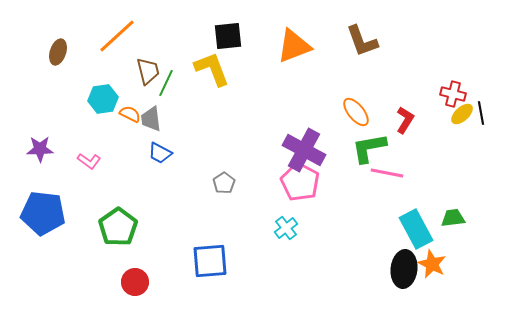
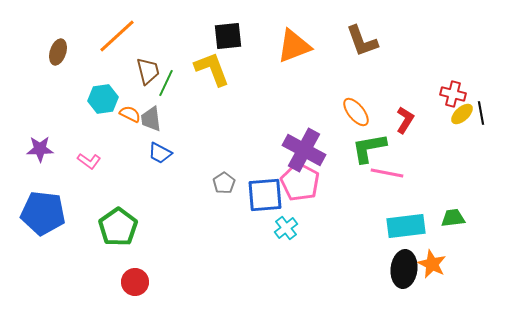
cyan rectangle: moved 10 px left, 3 px up; rotated 69 degrees counterclockwise
blue square: moved 55 px right, 66 px up
